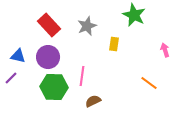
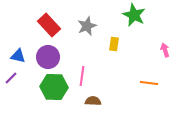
orange line: rotated 30 degrees counterclockwise
brown semicircle: rotated 28 degrees clockwise
